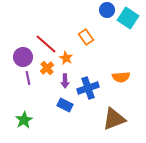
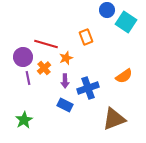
cyan square: moved 2 px left, 4 px down
orange rectangle: rotated 14 degrees clockwise
red line: rotated 25 degrees counterclockwise
orange star: rotated 24 degrees clockwise
orange cross: moved 3 px left
orange semicircle: moved 3 px right, 1 px up; rotated 30 degrees counterclockwise
